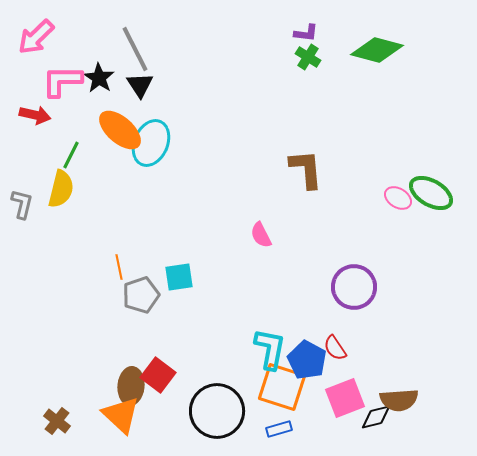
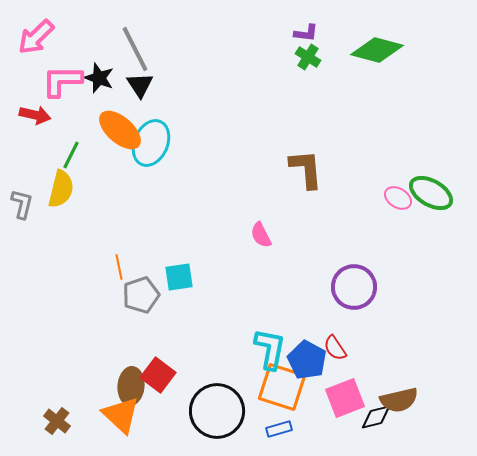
black star: rotated 12 degrees counterclockwise
brown semicircle: rotated 9 degrees counterclockwise
